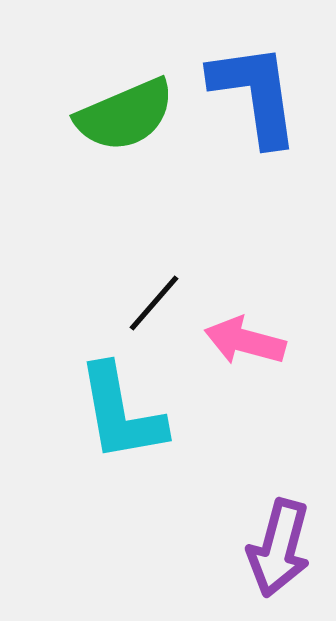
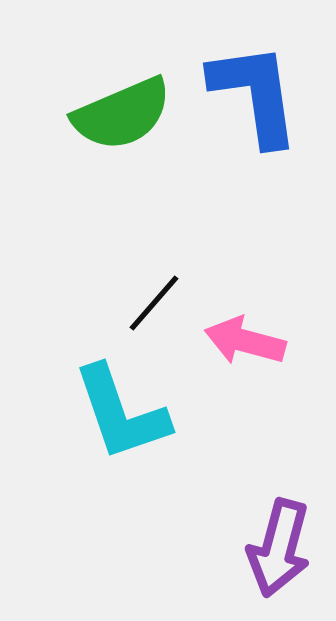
green semicircle: moved 3 px left, 1 px up
cyan L-shape: rotated 9 degrees counterclockwise
